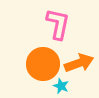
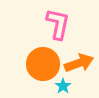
cyan star: moved 2 px right; rotated 14 degrees clockwise
